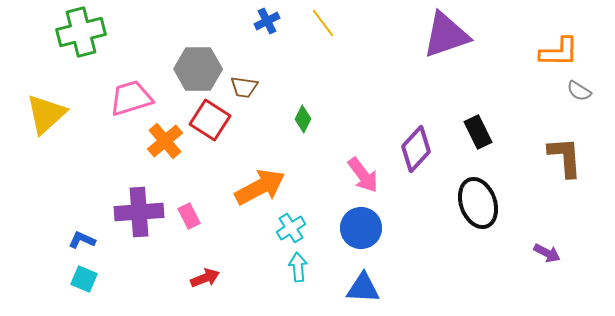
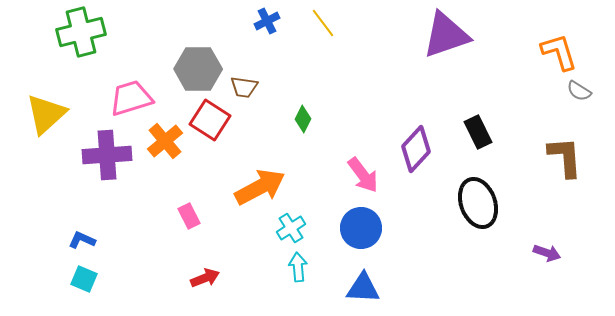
orange L-shape: rotated 108 degrees counterclockwise
purple cross: moved 32 px left, 57 px up
purple arrow: rotated 8 degrees counterclockwise
